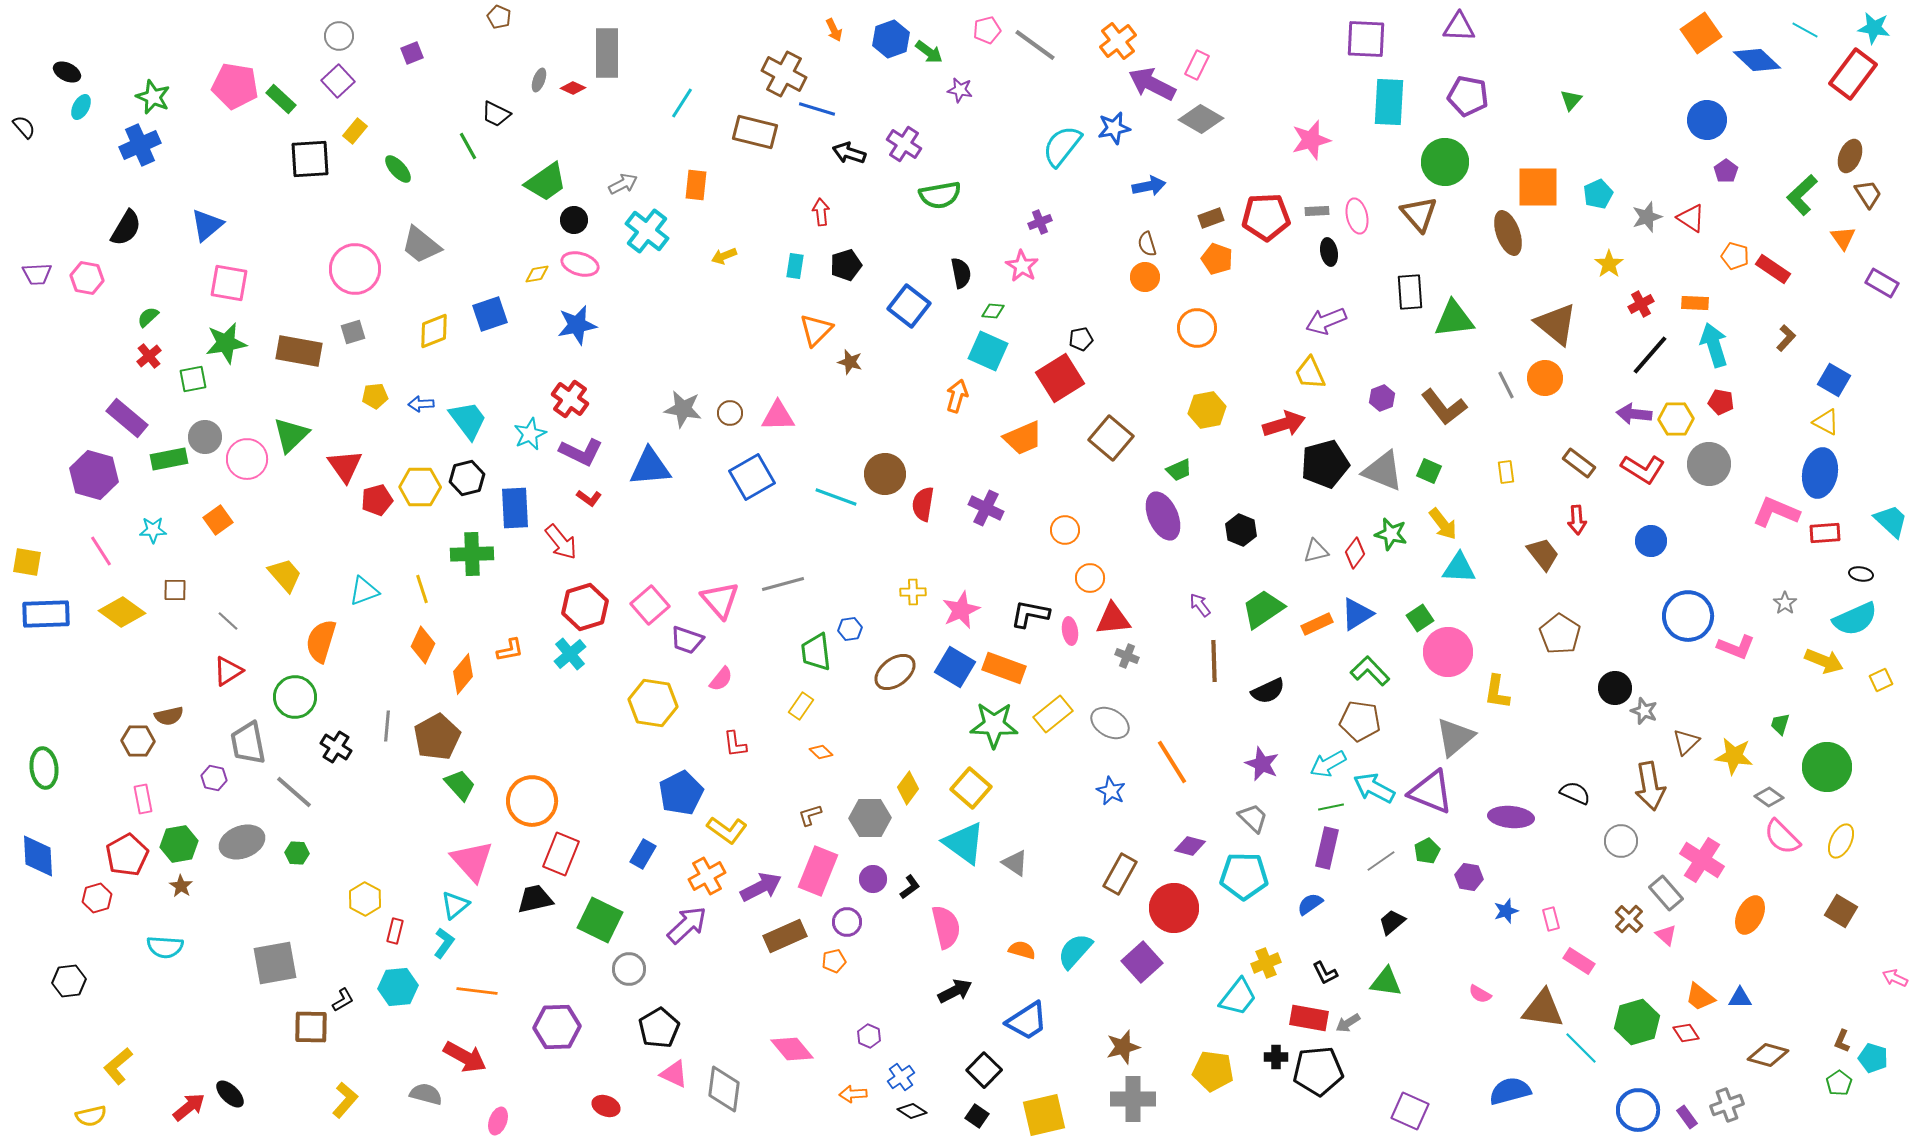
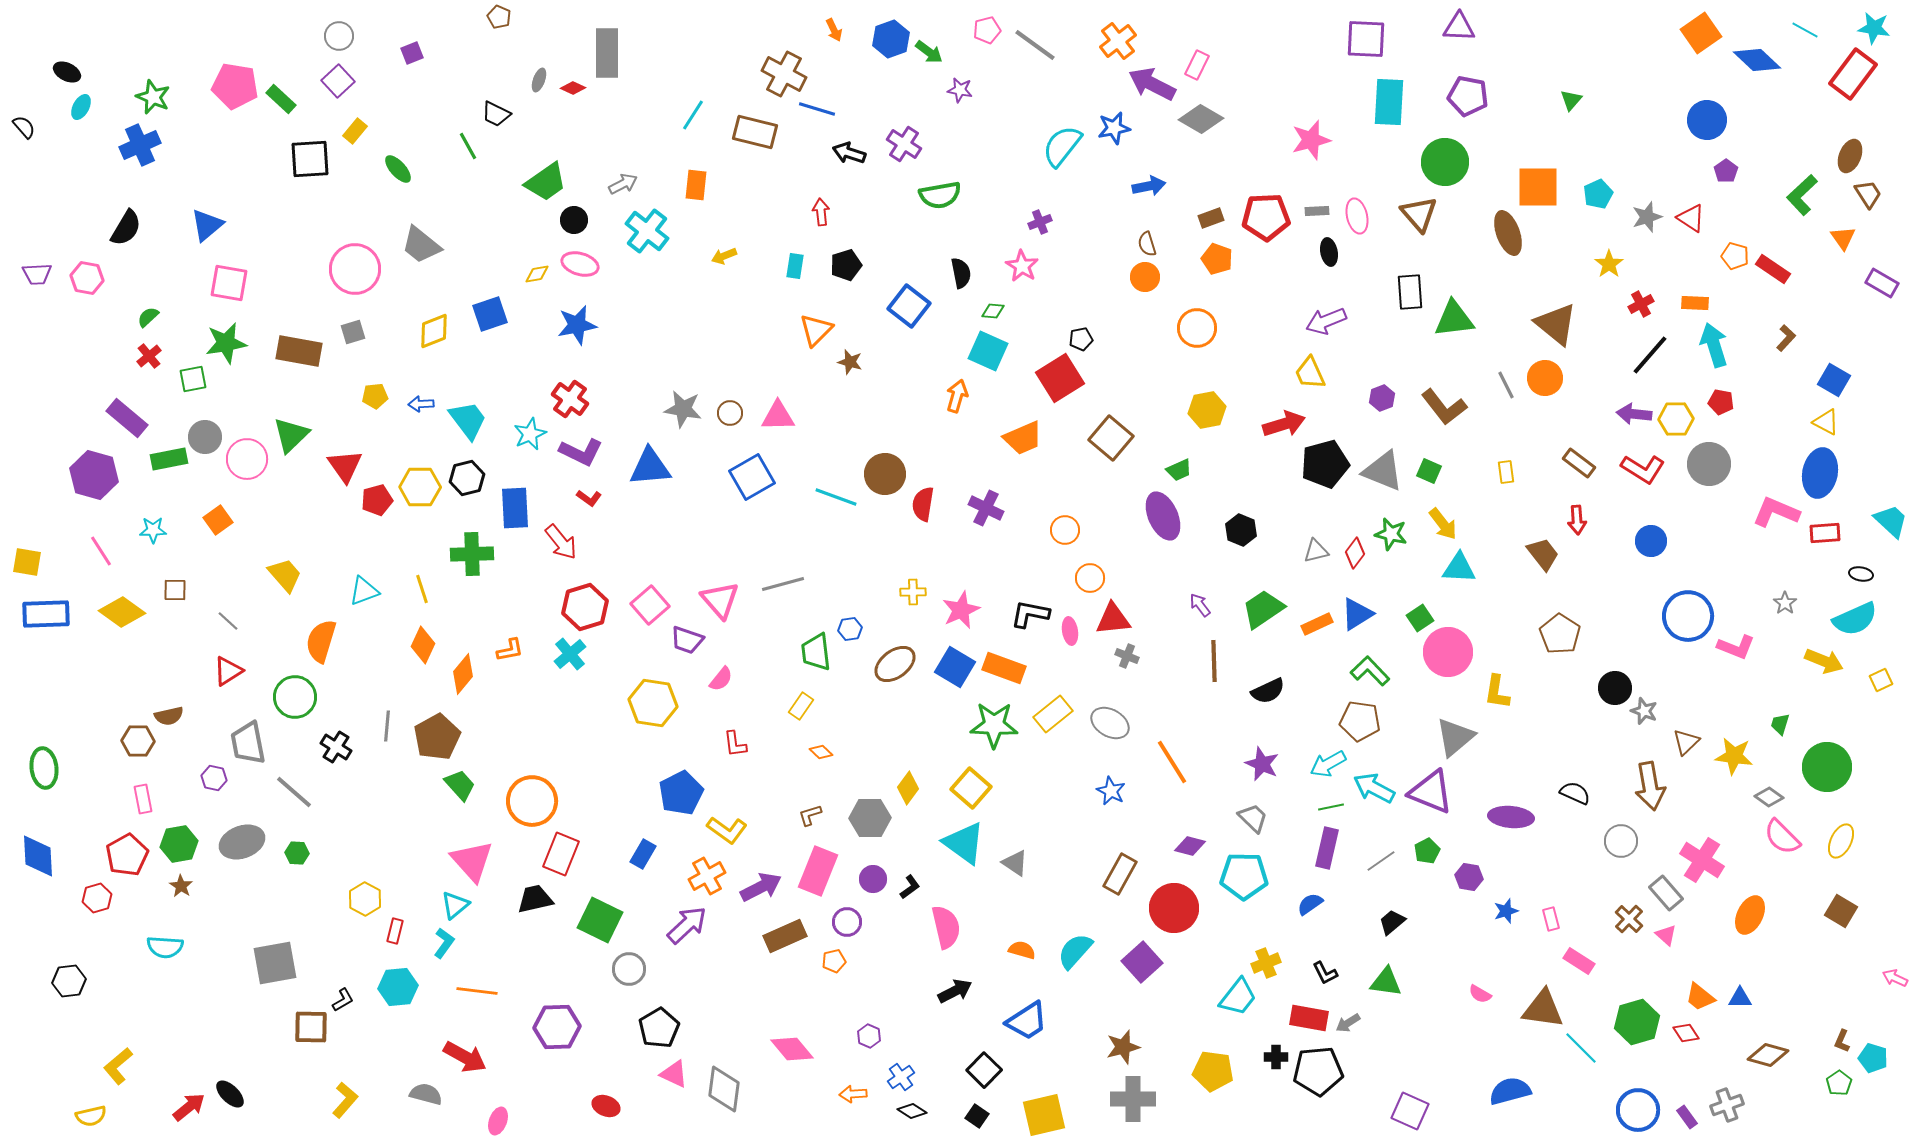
cyan line at (682, 103): moved 11 px right, 12 px down
brown ellipse at (895, 672): moved 8 px up
